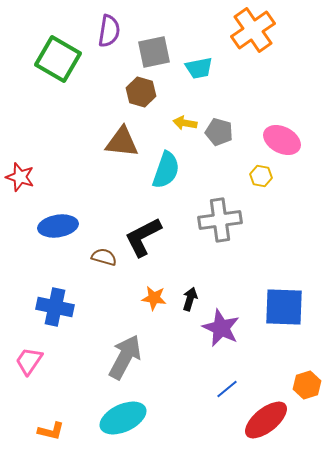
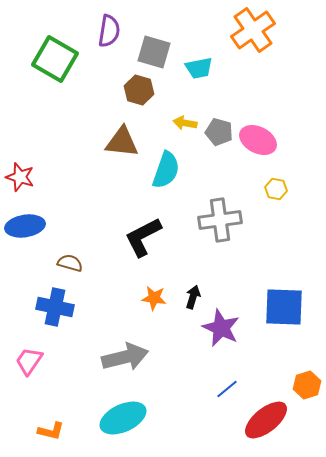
gray square: rotated 28 degrees clockwise
green square: moved 3 px left
brown hexagon: moved 2 px left, 2 px up
pink ellipse: moved 24 px left
yellow hexagon: moved 15 px right, 13 px down
blue ellipse: moved 33 px left
brown semicircle: moved 34 px left, 6 px down
black arrow: moved 3 px right, 2 px up
gray arrow: rotated 48 degrees clockwise
